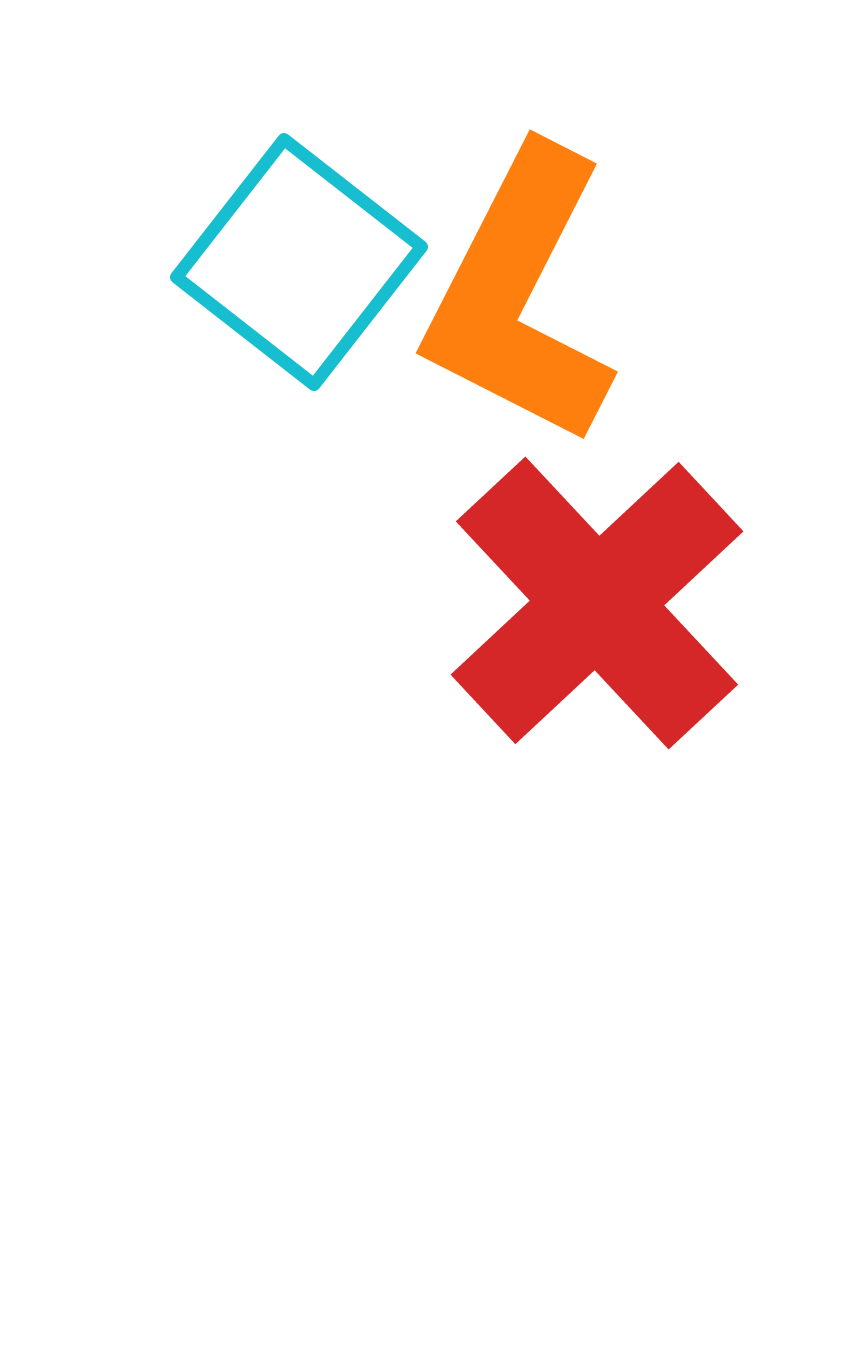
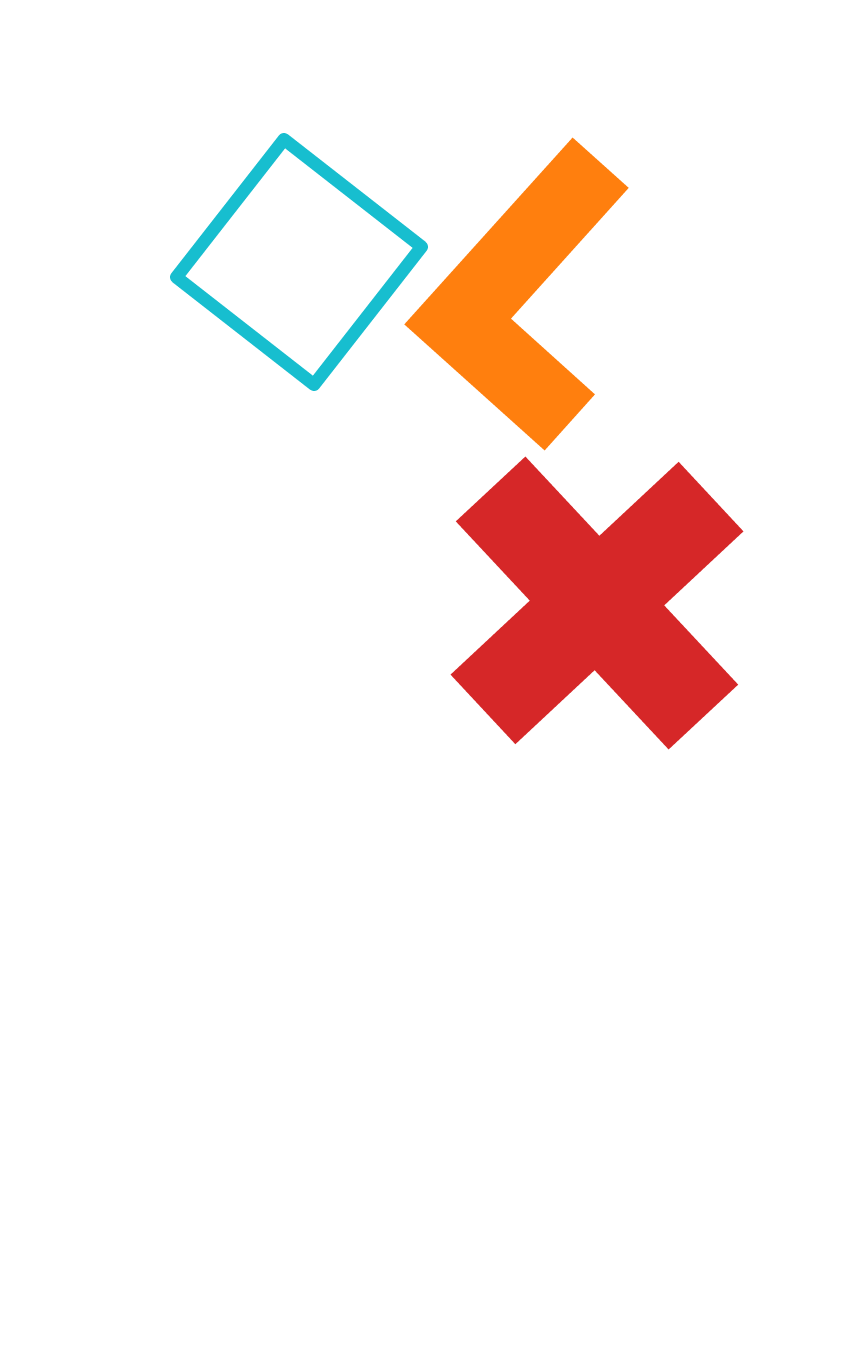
orange L-shape: rotated 15 degrees clockwise
